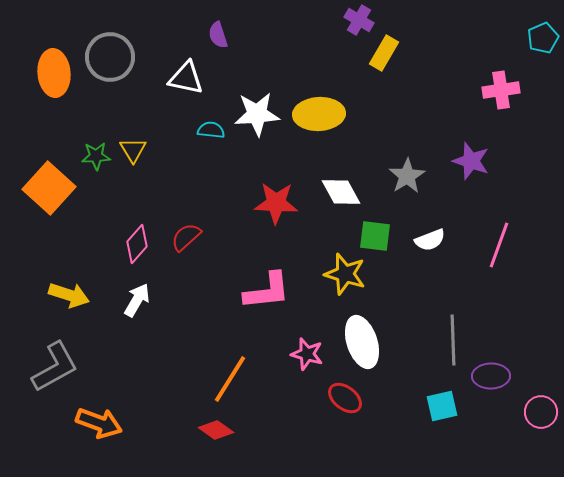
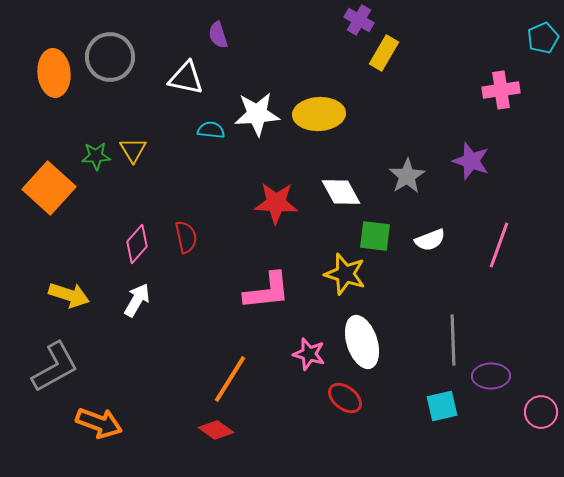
red semicircle: rotated 120 degrees clockwise
pink star: moved 2 px right
